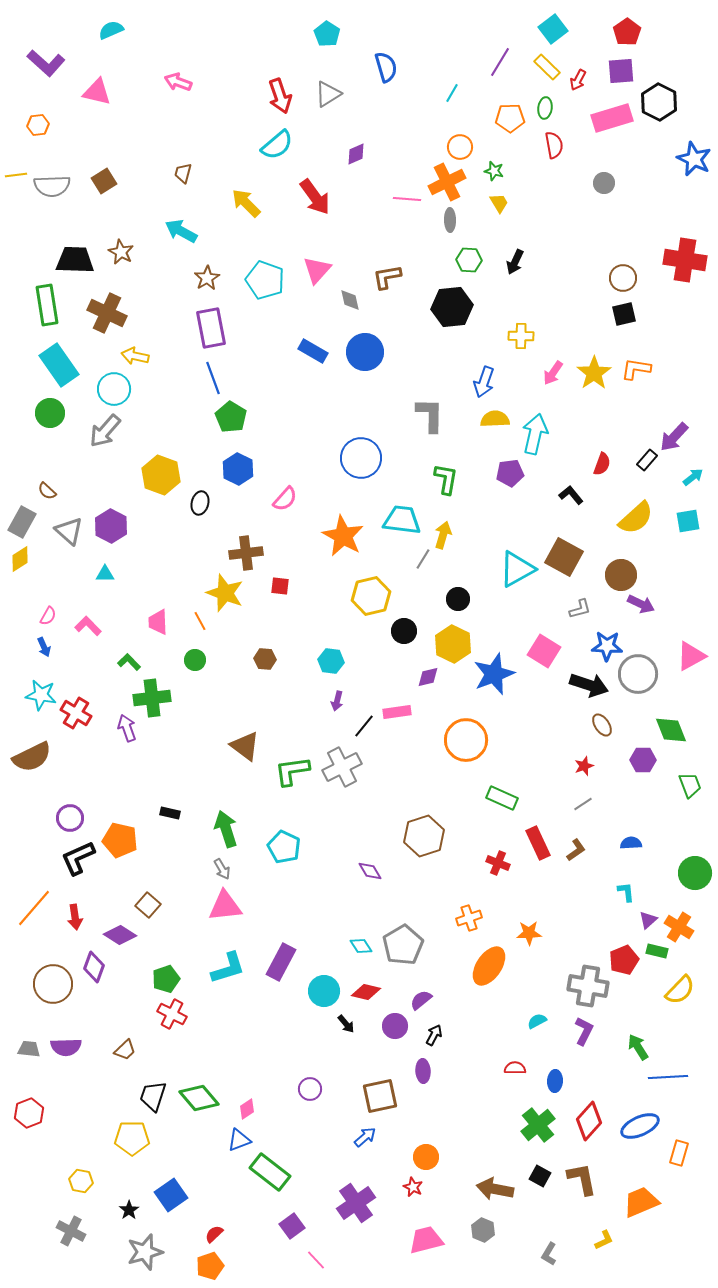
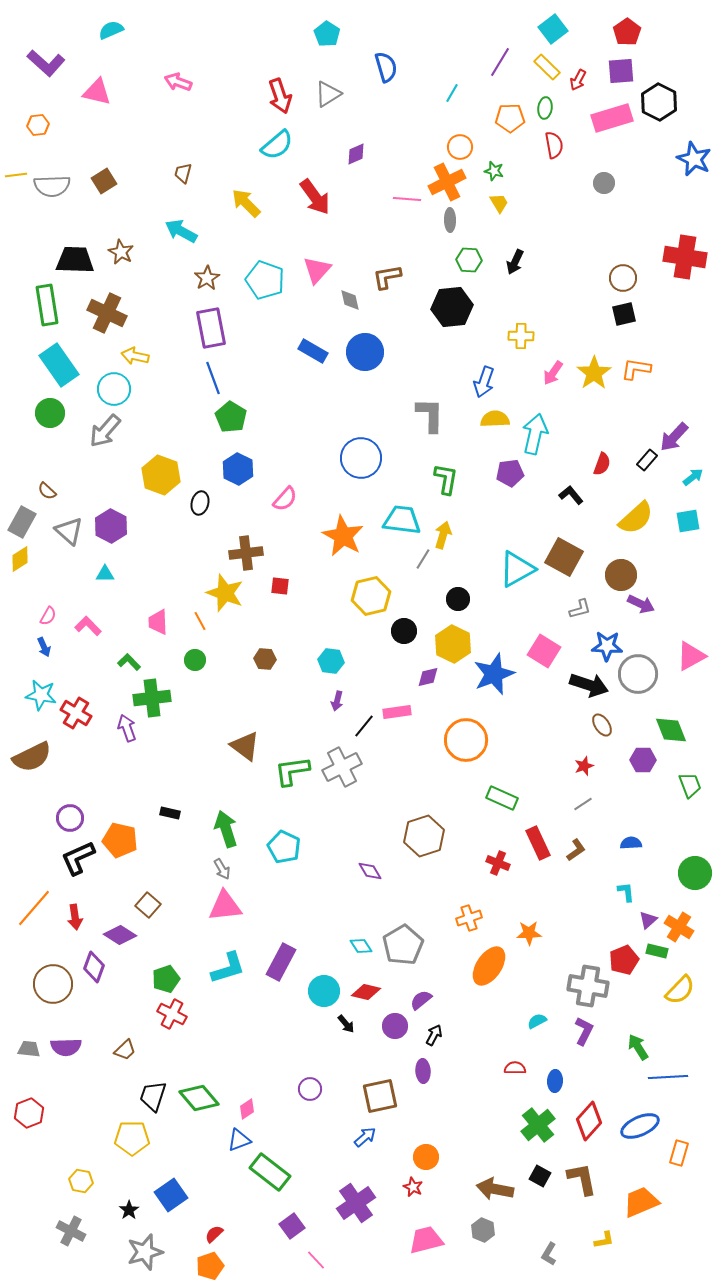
red cross at (685, 260): moved 3 px up
yellow L-shape at (604, 1240): rotated 15 degrees clockwise
